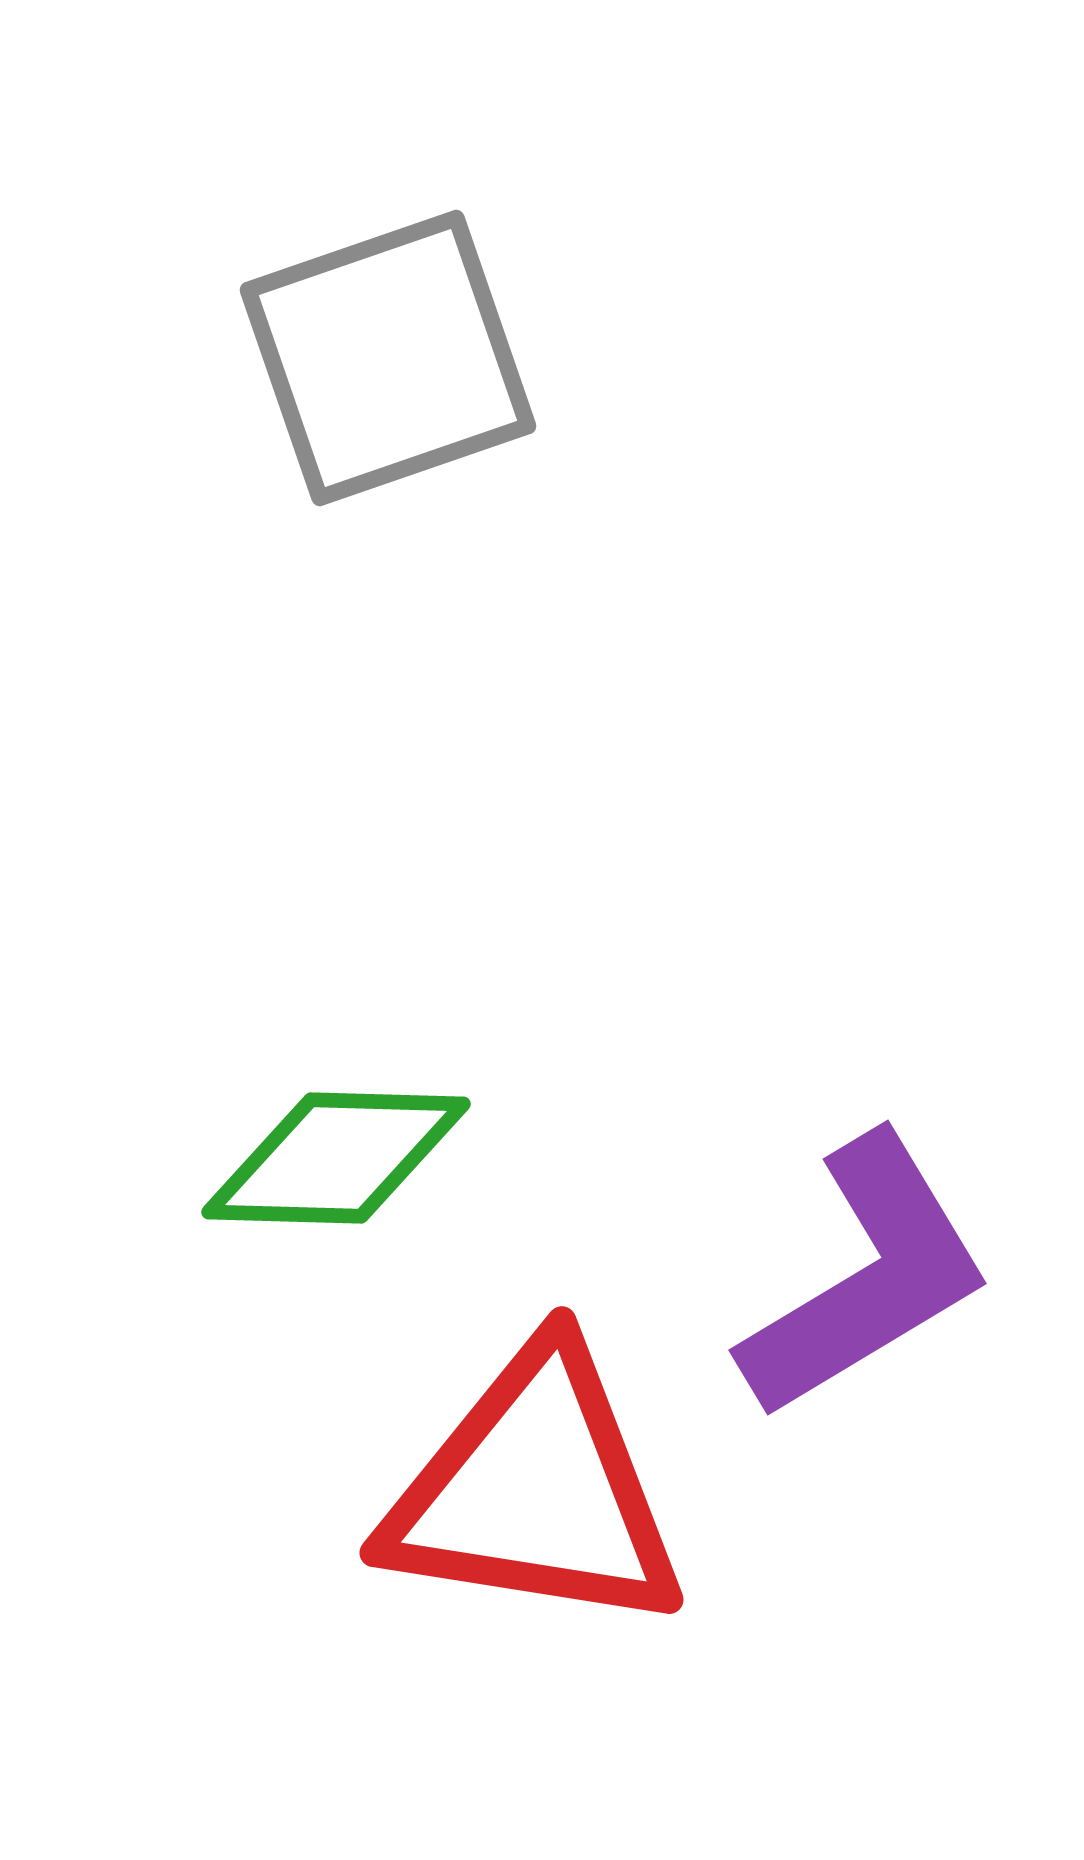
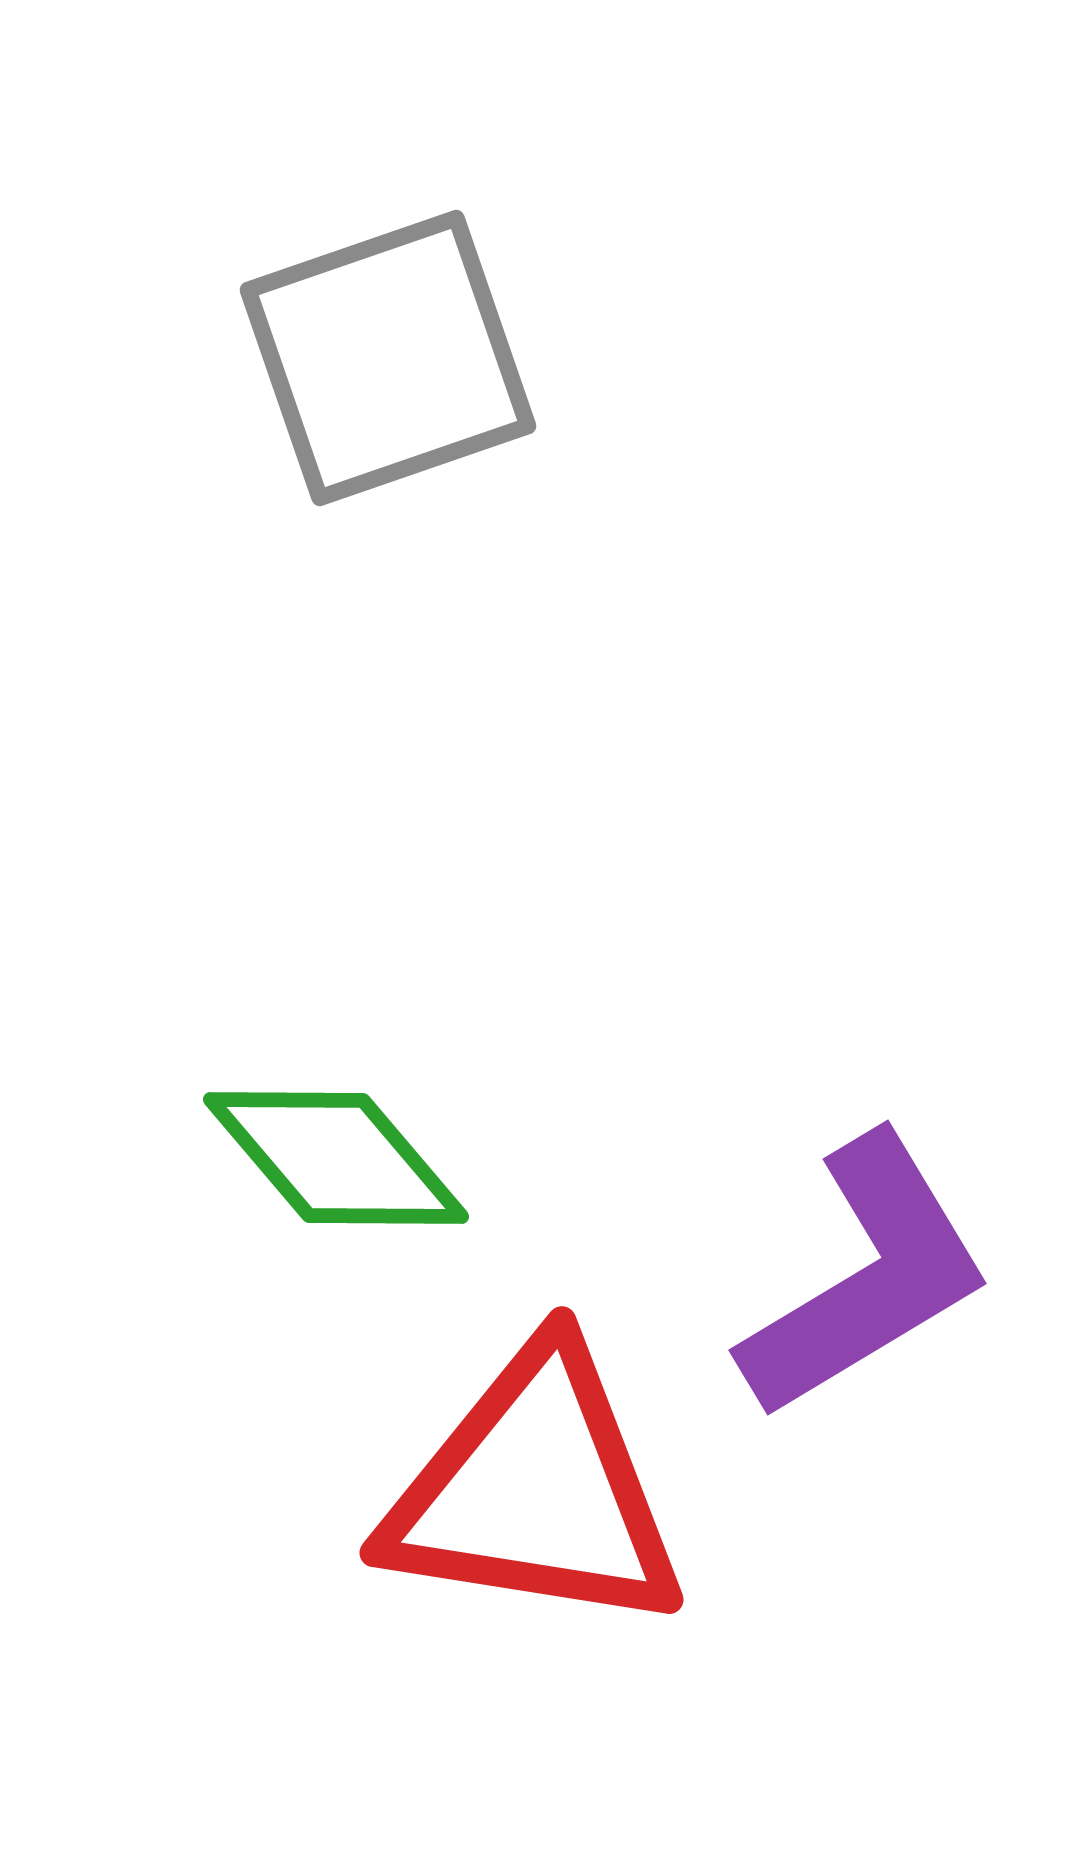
green diamond: rotated 48 degrees clockwise
